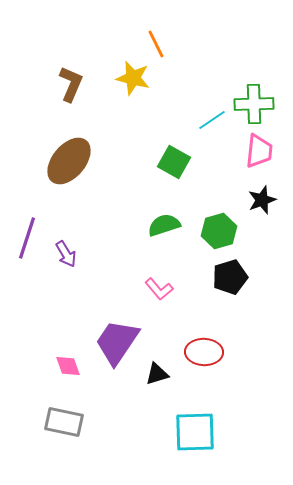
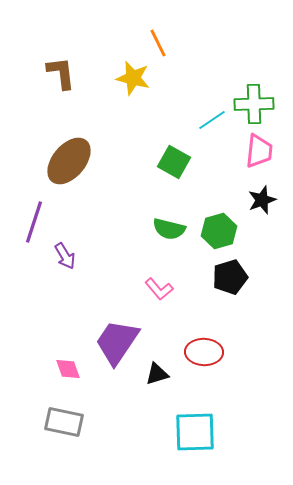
orange line: moved 2 px right, 1 px up
brown L-shape: moved 10 px left, 11 px up; rotated 30 degrees counterclockwise
green semicircle: moved 5 px right, 4 px down; rotated 148 degrees counterclockwise
purple line: moved 7 px right, 16 px up
purple arrow: moved 1 px left, 2 px down
pink diamond: moved 3 px down
